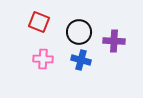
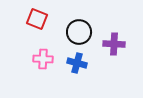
red square: moved 2 px left, 3 px up
purple cross: moved 3 px down
blue cross: moved 4 px left, 3 px down
